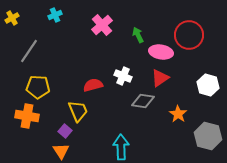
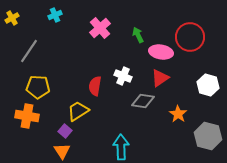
pink cross: moved 2 px left, 3 px down
red circle: moved 1 px right, 2 px down
red semicircle: moved 2 px right, 1 px down; rotated 66 degrees counterclockwise
yellow trapezoid: rotated 100 degrees counterclockwise
orange triangle: moved 1 px right
